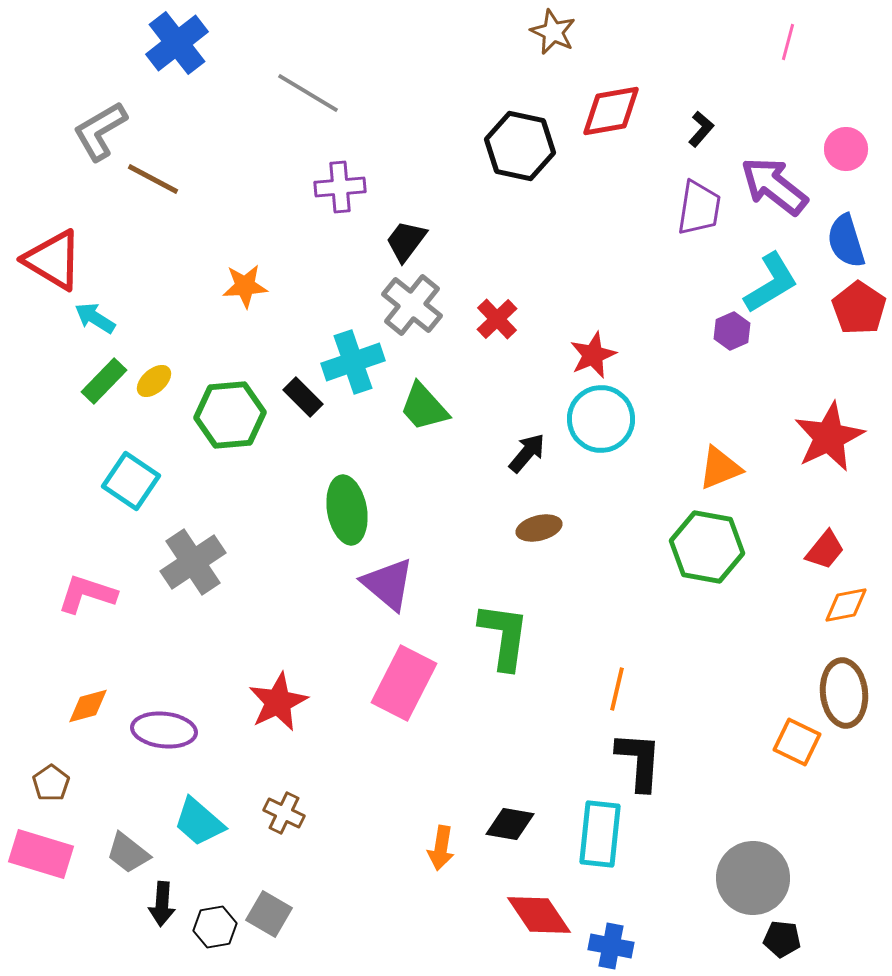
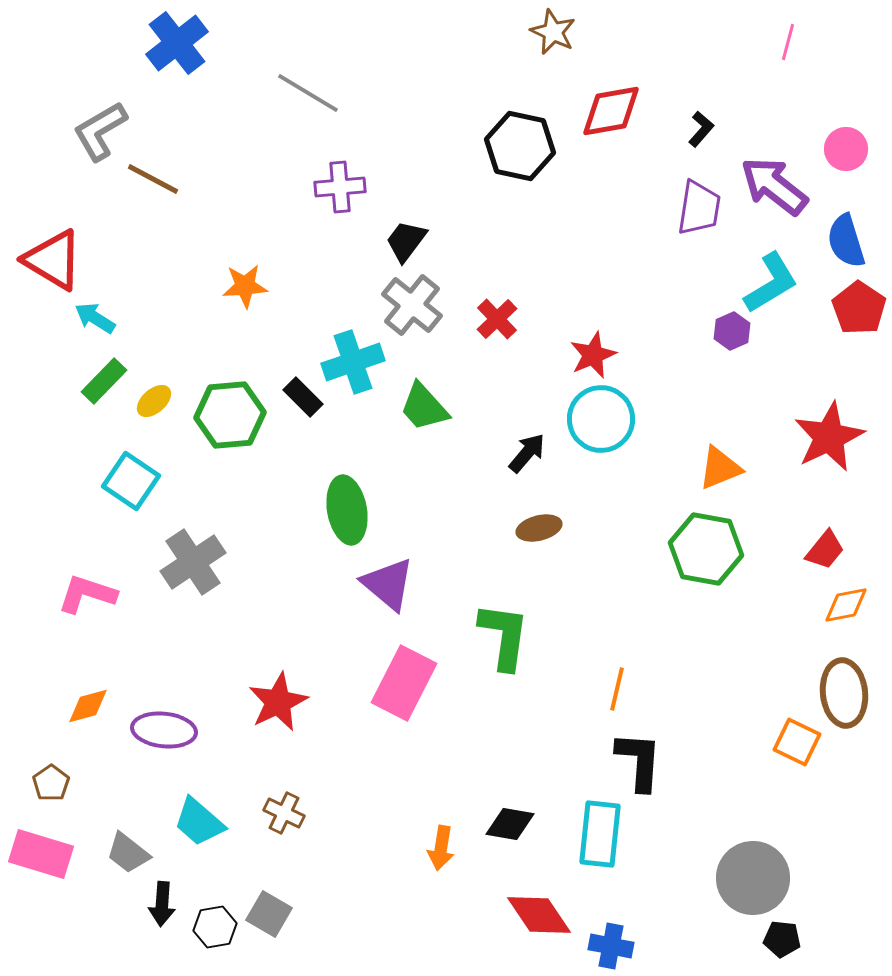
yellow ellipse at (154, 381): moved 20 px down
green hexagon at (707, 547): moved 1 px left, 2 px down
